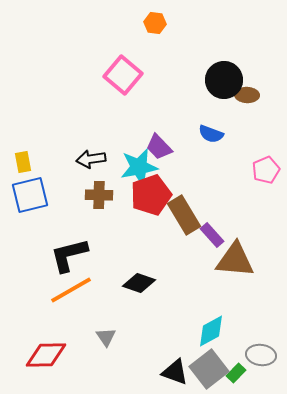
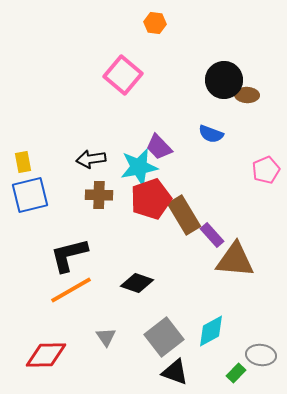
red pentagon: moved 4 px down
black diamond: moved 2 px left
gray square: moved 45 px left, 32 px up
